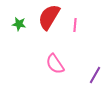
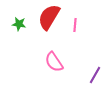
pink semicircle: moved 1 px left, 2 px up
